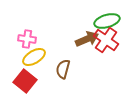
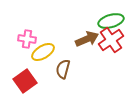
green ellipse: moved 4 px right
red cross: moved 5 px right; rotated 20 degrees clockwise
yellow ellipse: moved 9 px right, 5 px up
red square: rotated 15 degrees clockwise
